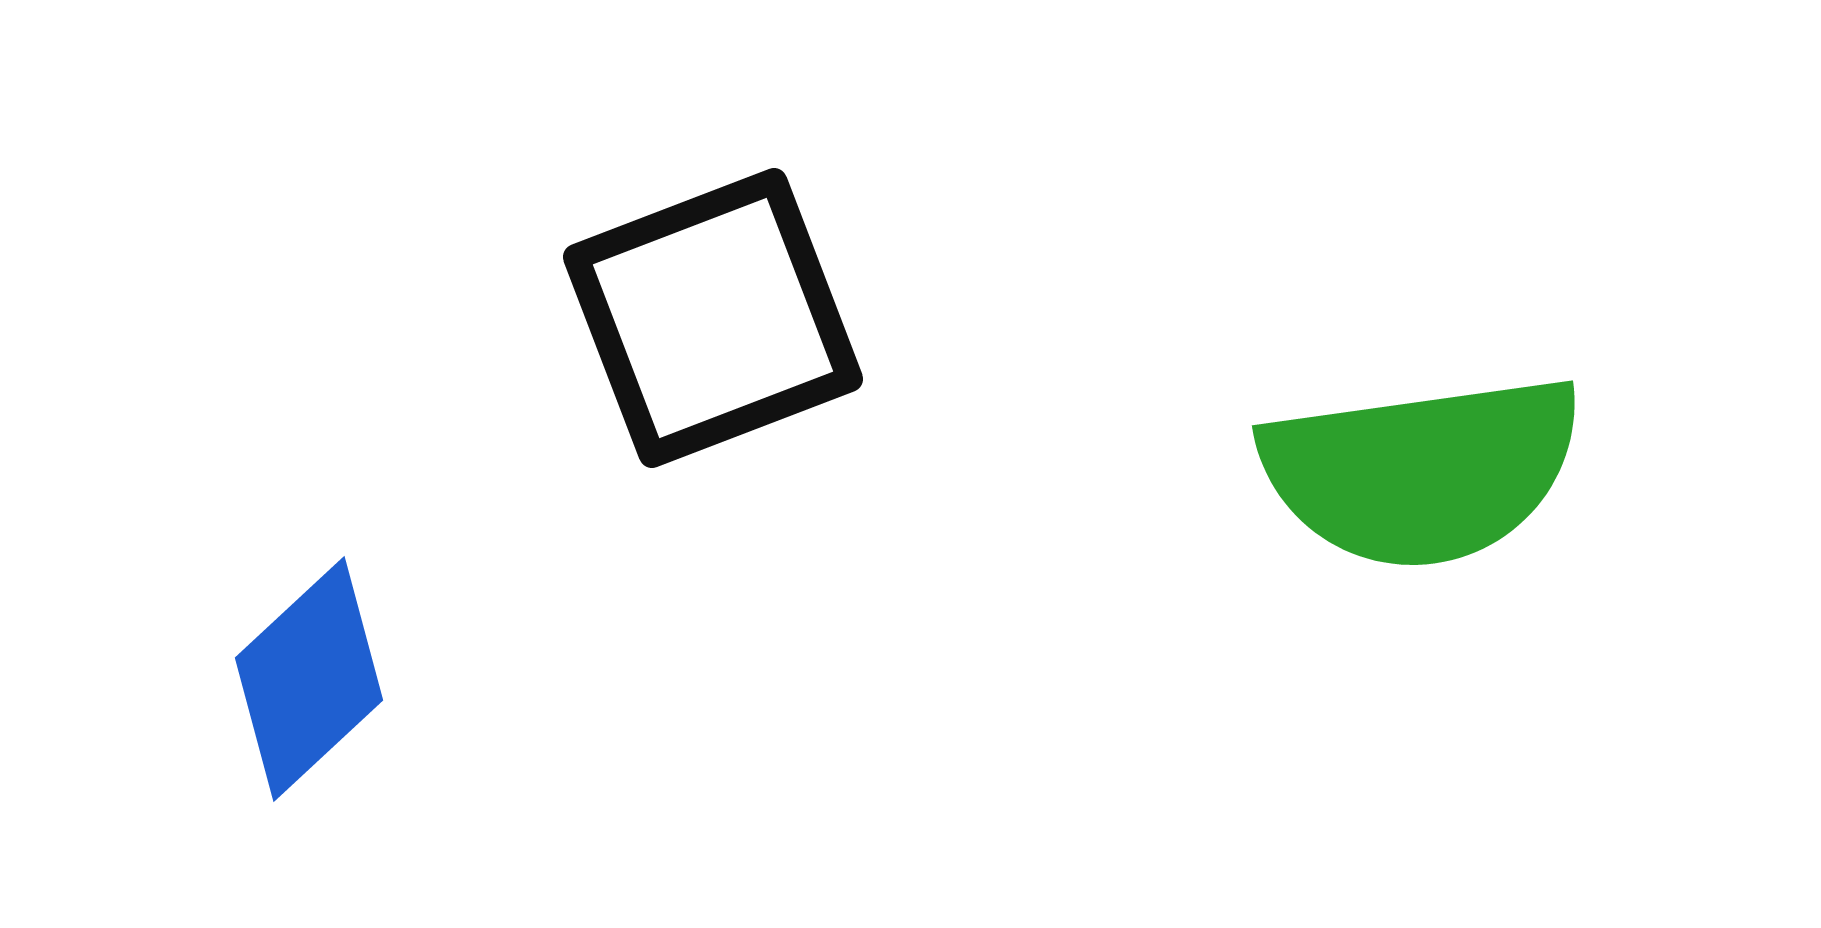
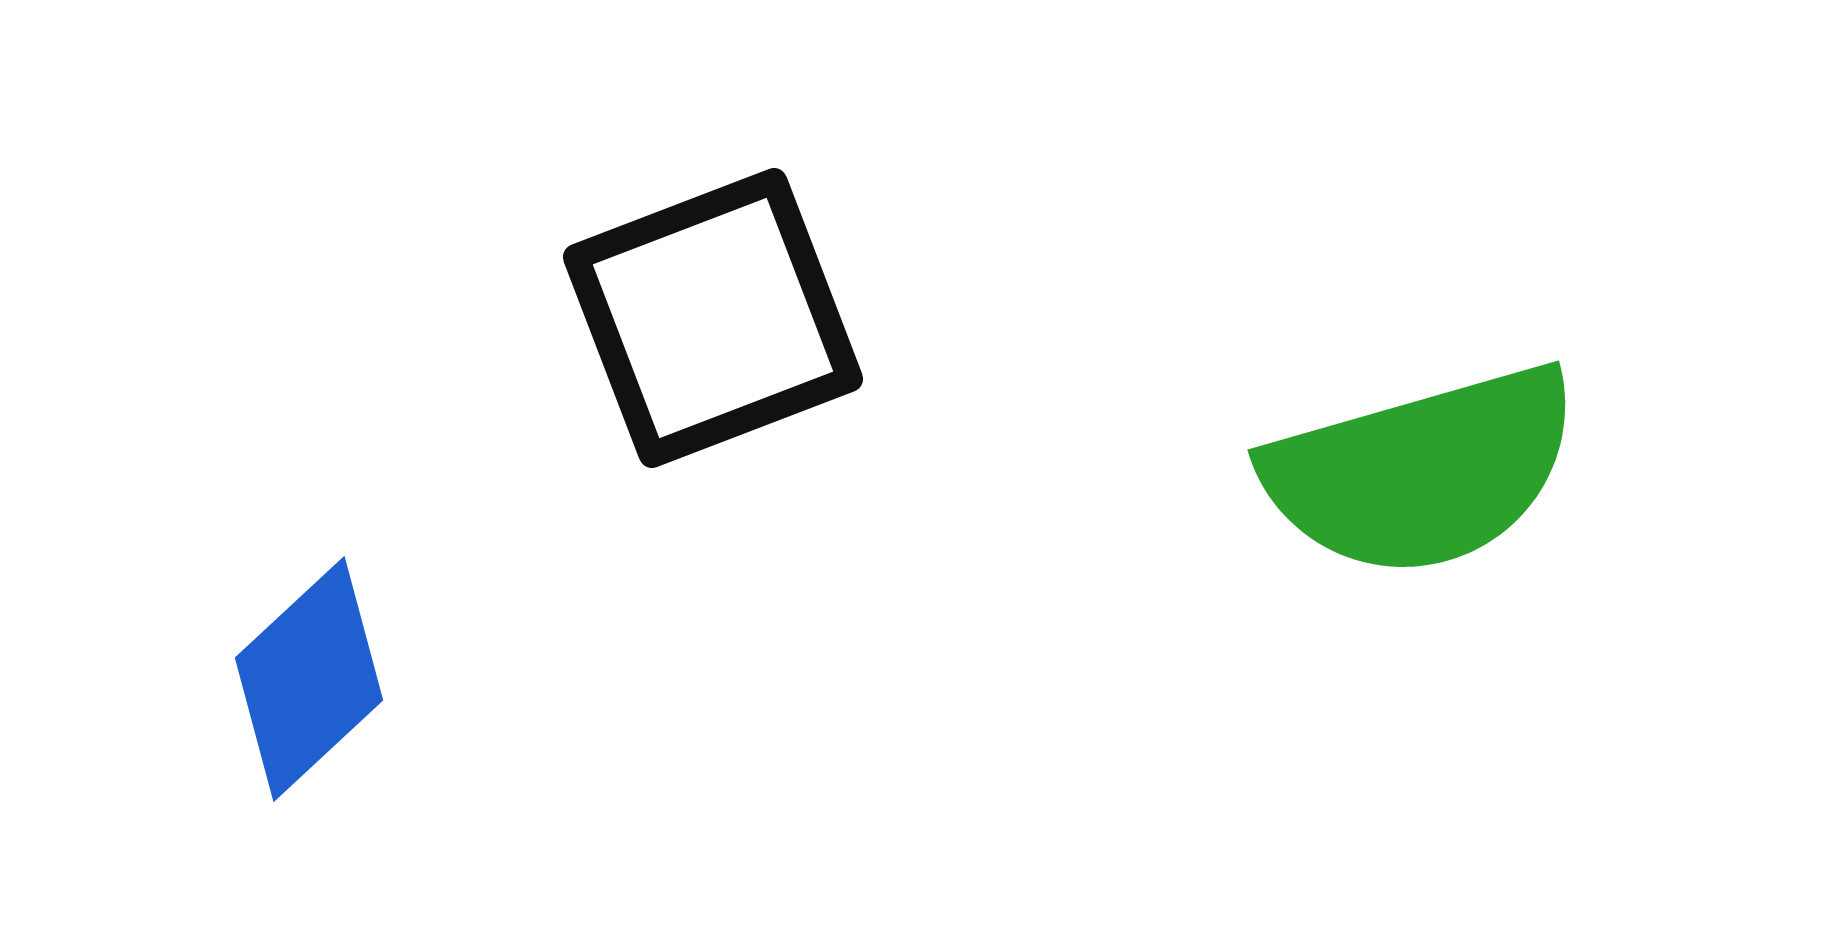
green semicircle: rotated 8 degrees counterclockwise
